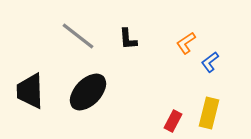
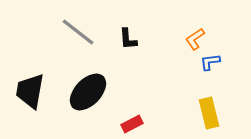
gray line: moved 4 px up
orange L-shape: moved 9 px right, 4 px up
blue L-shape: rotated 30 degrees clockwise
black trapezoid: rotated 12 degrees clockwise
yellow rectangle: rotated 28 degrees counterclockwise
red rectangle: moved 41 px left, 3 px down; rotated 35 degrees clockwise
